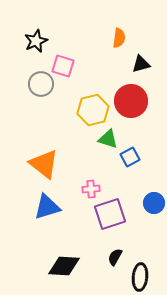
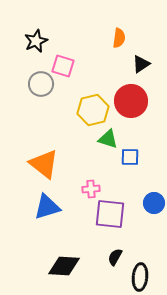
black triangle: rotated 18 degrees counterclockwise
blue square: rotated 30 degrees clockwise
purple square: rotated 24 degrees clockwise
